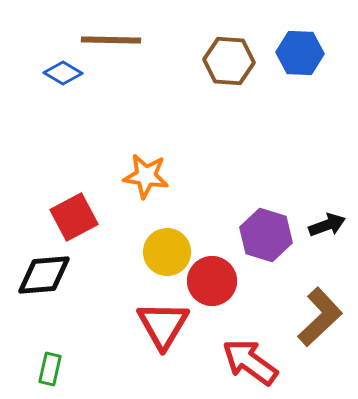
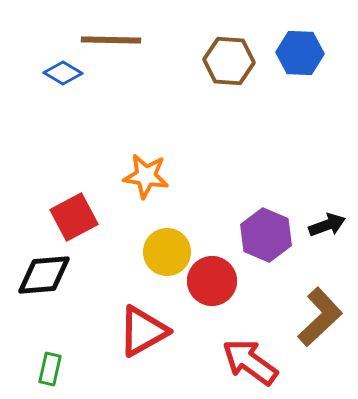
purple hexagon: rotated 6 degrees clockwise
red triangle: moved 20 px left, 6 px down; rotated 30 degrees clockwise
